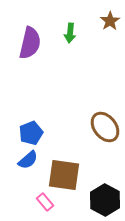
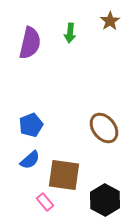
brown ellipse: moved 1 px left, 1 px down
blue pentagon: moved 8 px up
blue semicircle: moved 2 px right
